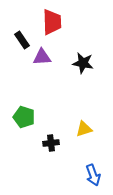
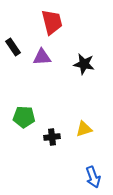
red trapezoid: rotated 12 degrees counterclockwise
black rectangle: moved 9 px left, 7 px down
black star: moved 1 px right, 1 px down
green pentagon: rotated 15 degrees counterclockwise
black cross: moved 1 px right, 6 px up
blue arrow: moved 2 px down
